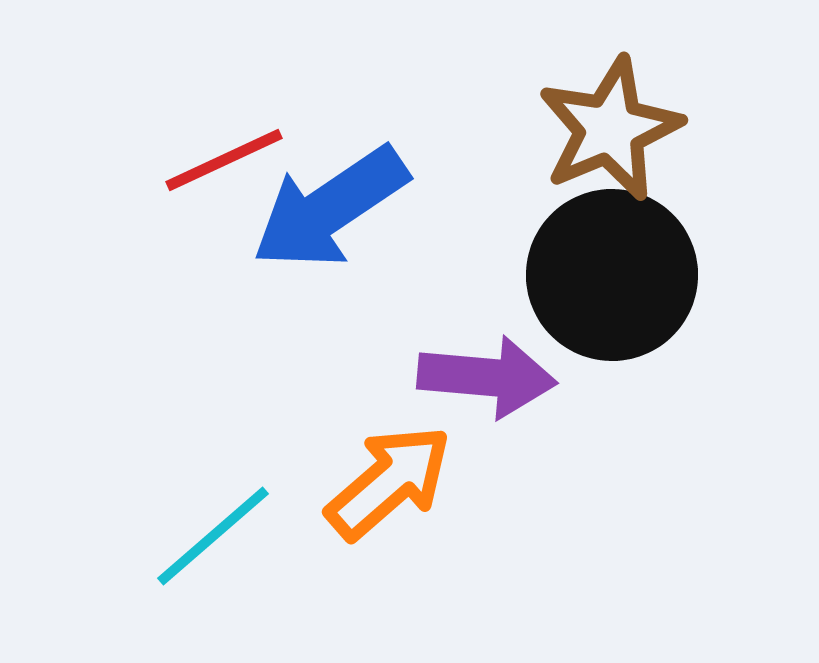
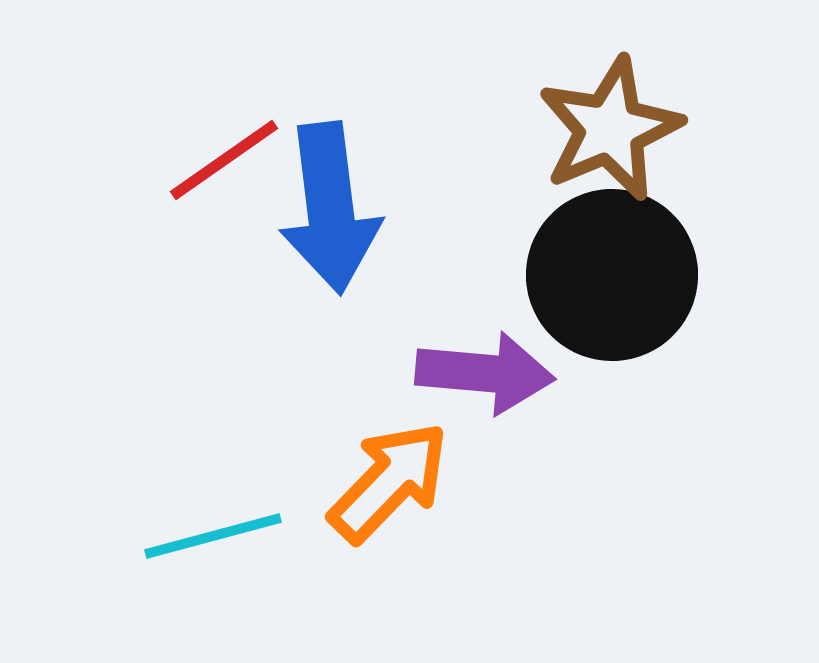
red line: rotated 10 degrees counterclockwise
blue arrow: rotated 63 degrees counterclockwise
purple arrow: moved 2 px left, 4 px up
orange arrow: rotated 5 degrees counterclockwise
cyan line: rotated 26 degrees clockwise
